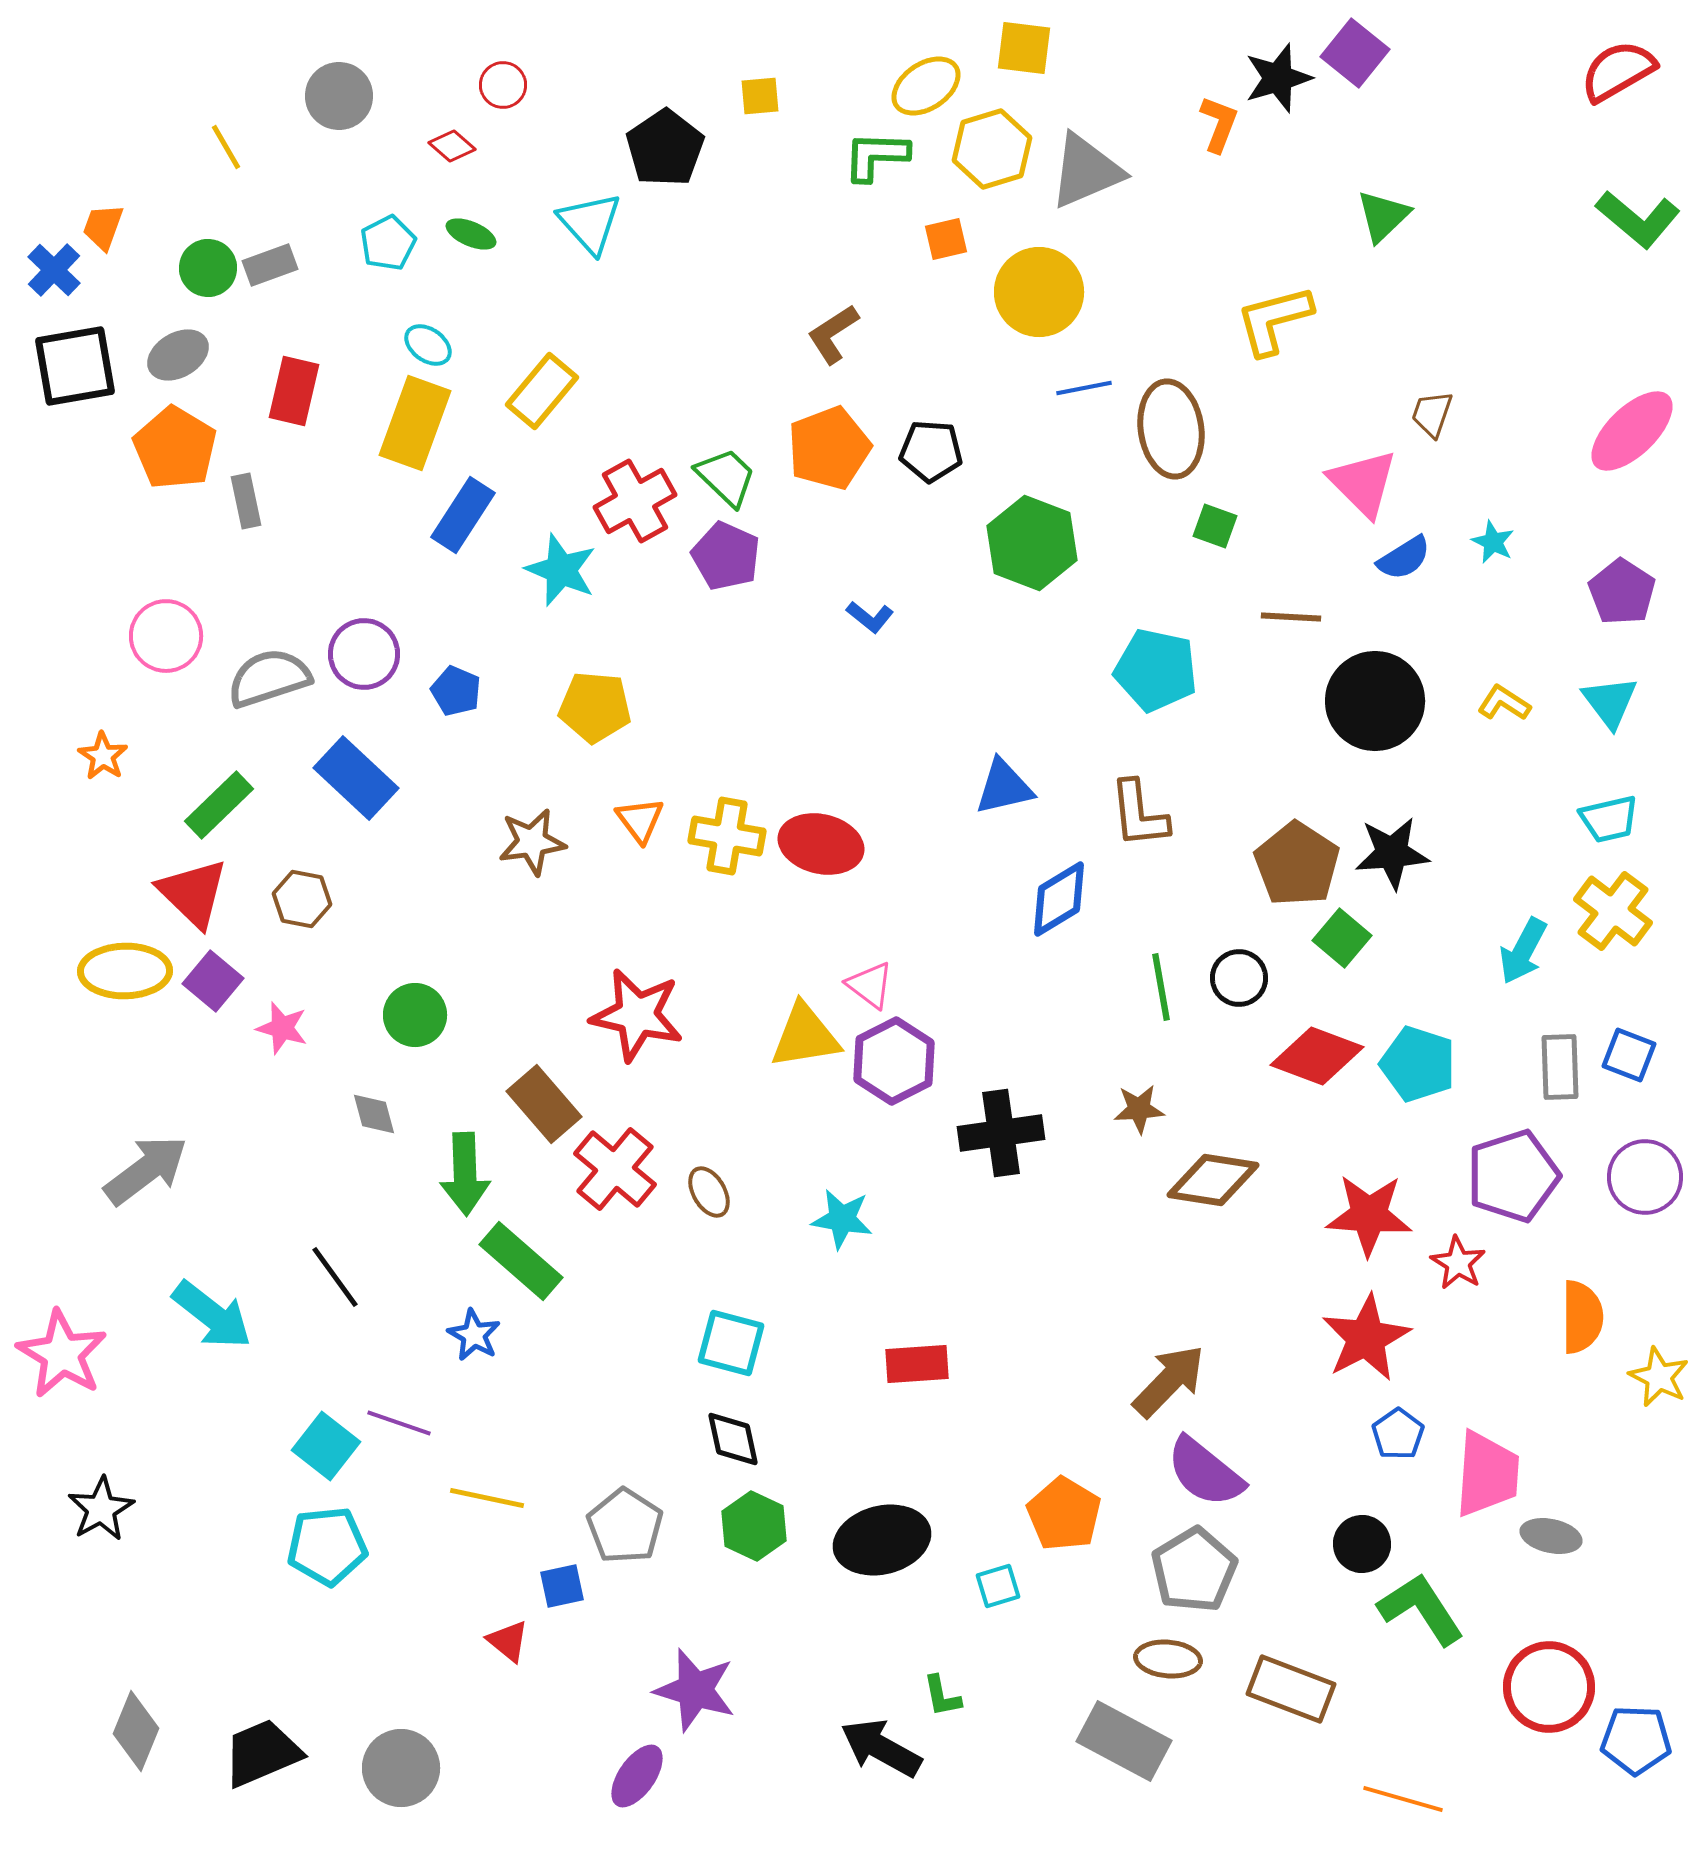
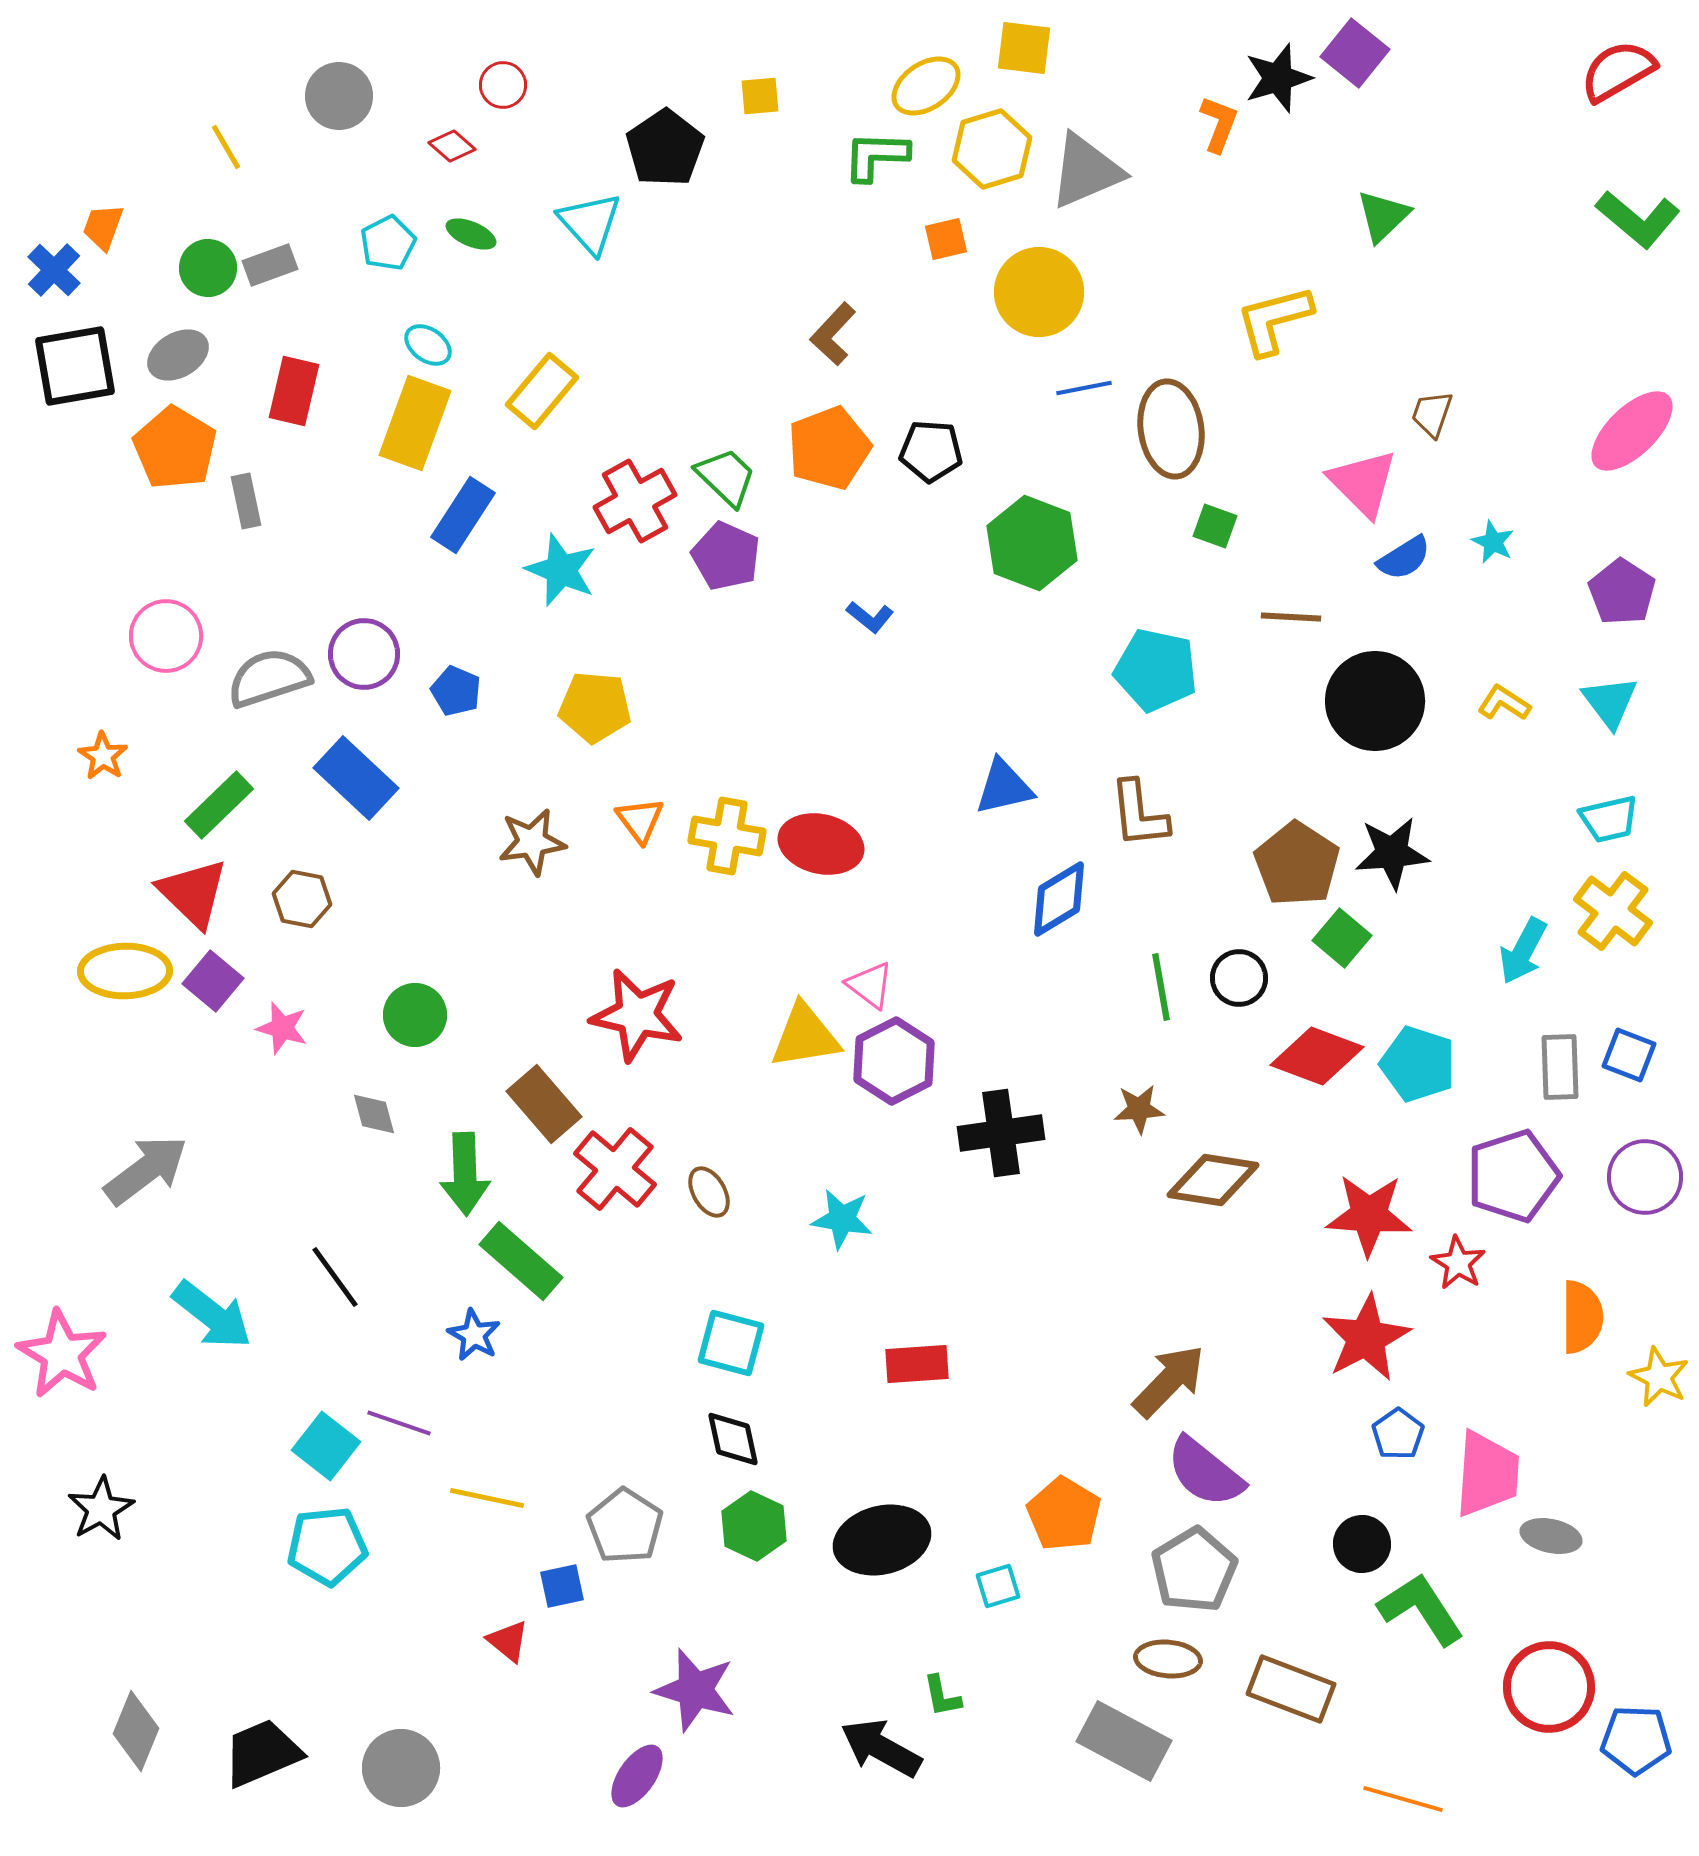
brown L-shape at (833, 334): rotated 14 degrees counterclockwise
